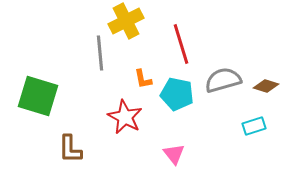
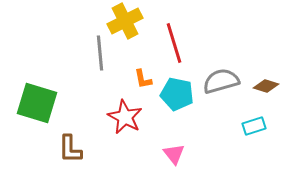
yellow cross: moved 1 px left
red line: moved 7 px left, 1 px up
gray semicircle: moved 2 px left, 1 px down
green square: moved 1 px left, 7 px down
